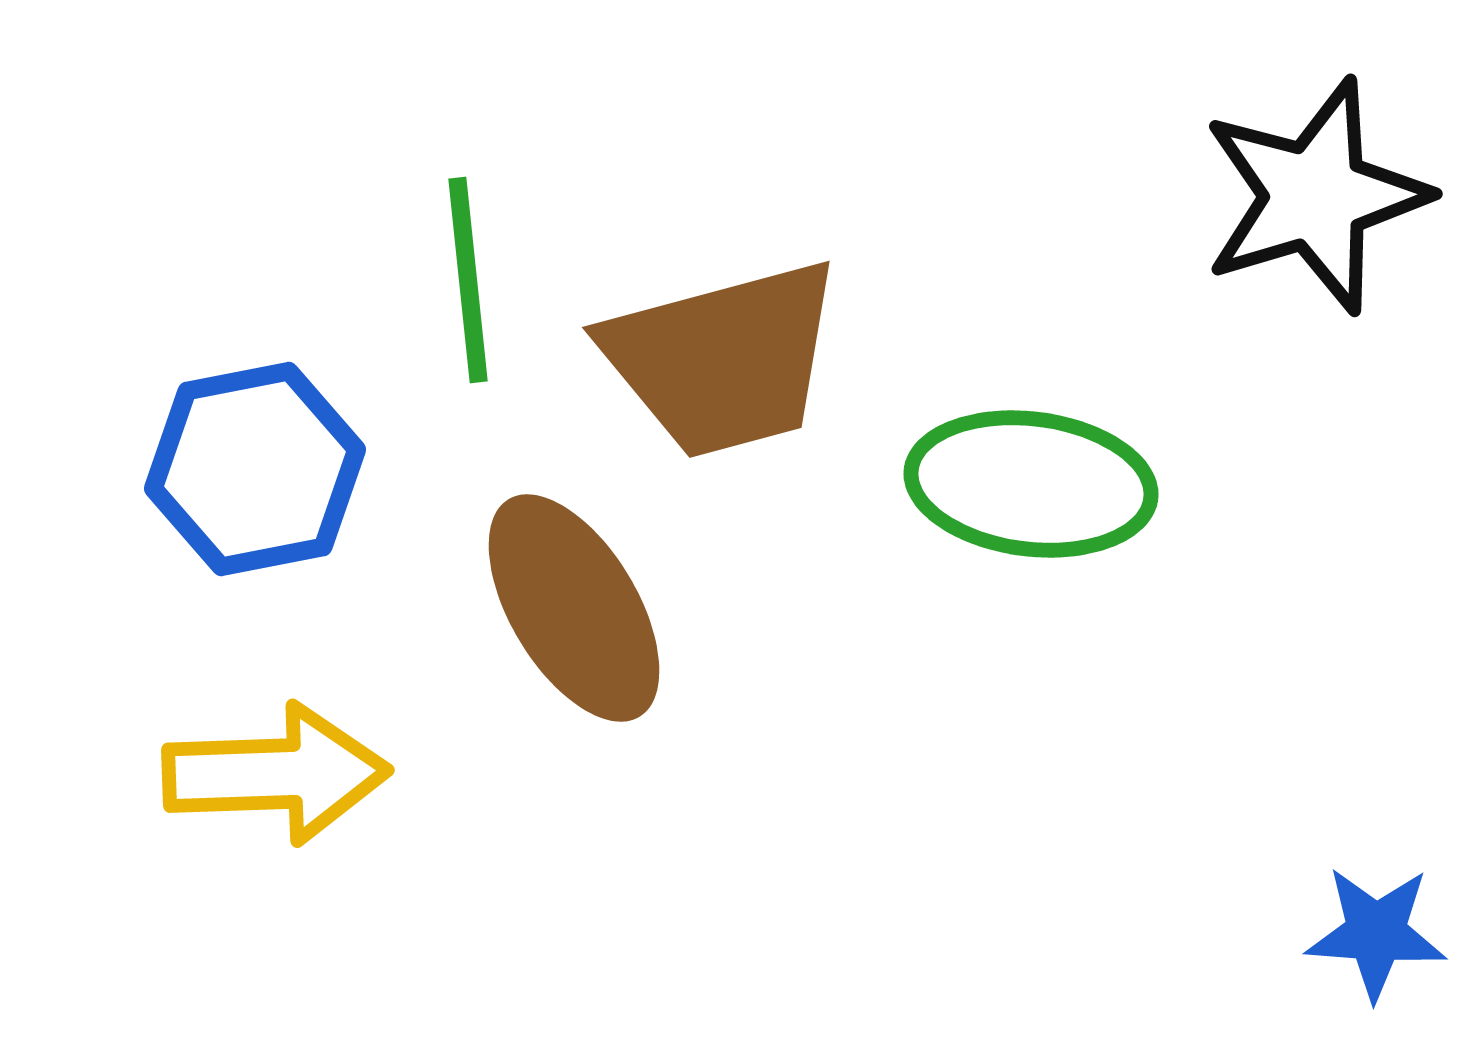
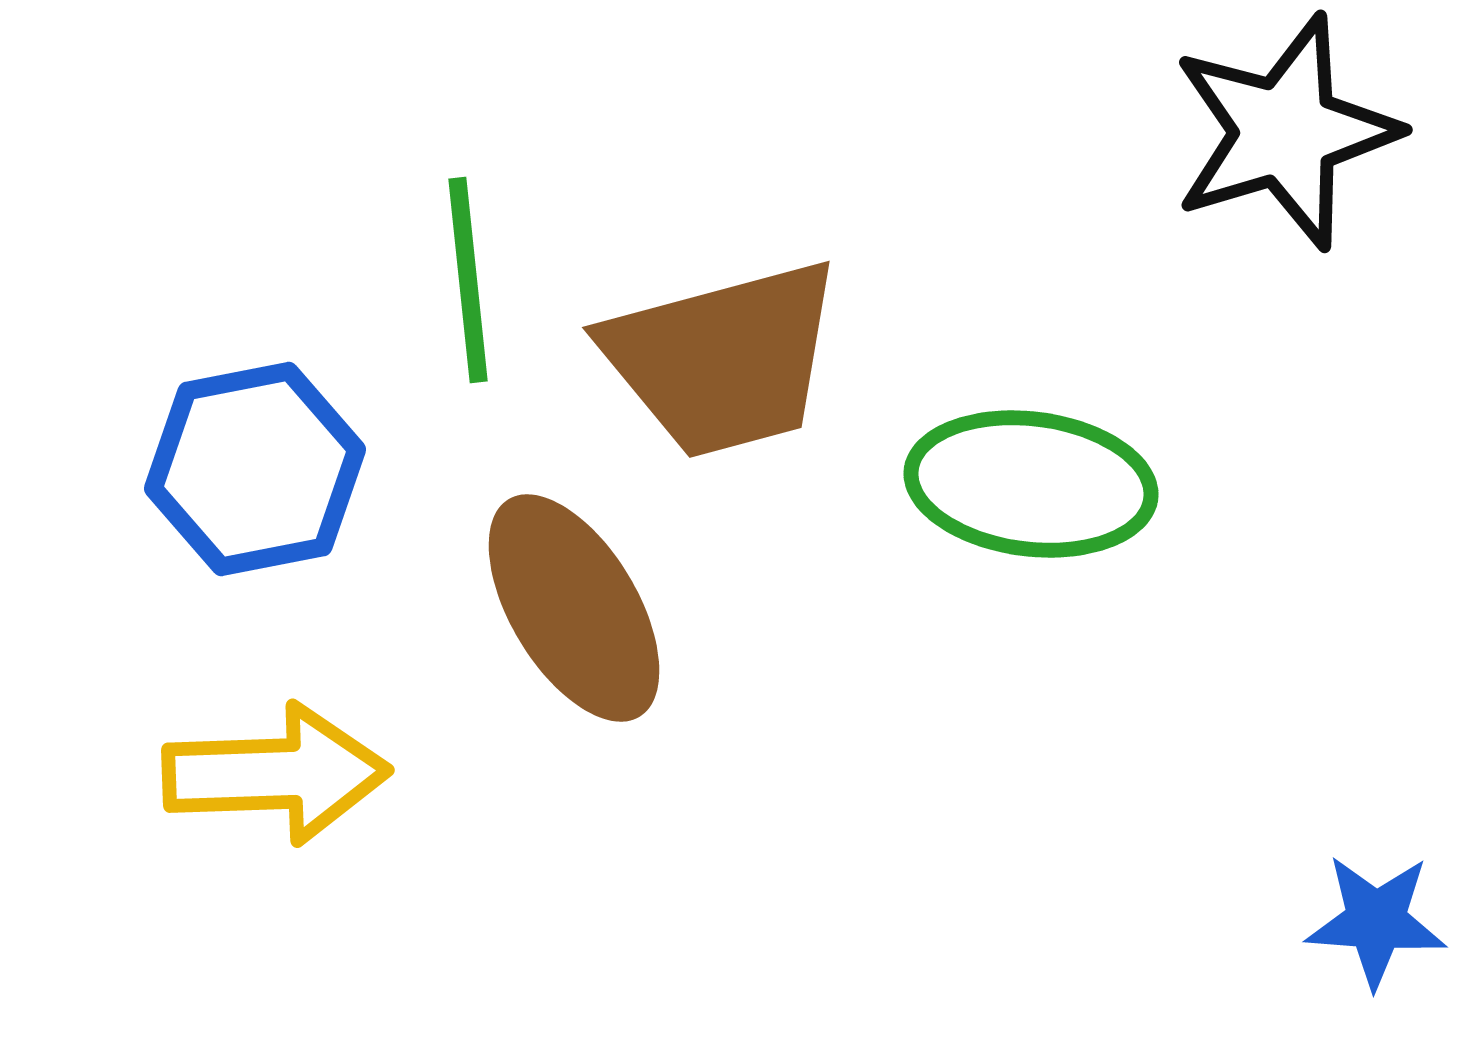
black star: moved 30 px left, 64 px up
blue star: moved 12 px up
